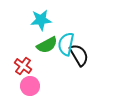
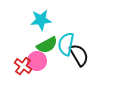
pink circle: moved 7 px right, 25 px up
